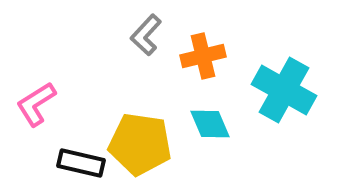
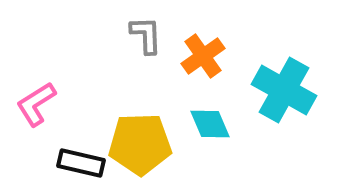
gray L-shape: rotated 135 degrees clockwise
orange cross: rotated 21 degrees counterclockwise
yellow pentagon: rotated 10 degrees counterclockwise
